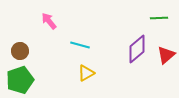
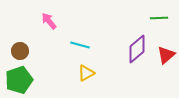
green pentagon: moved 1 px left
